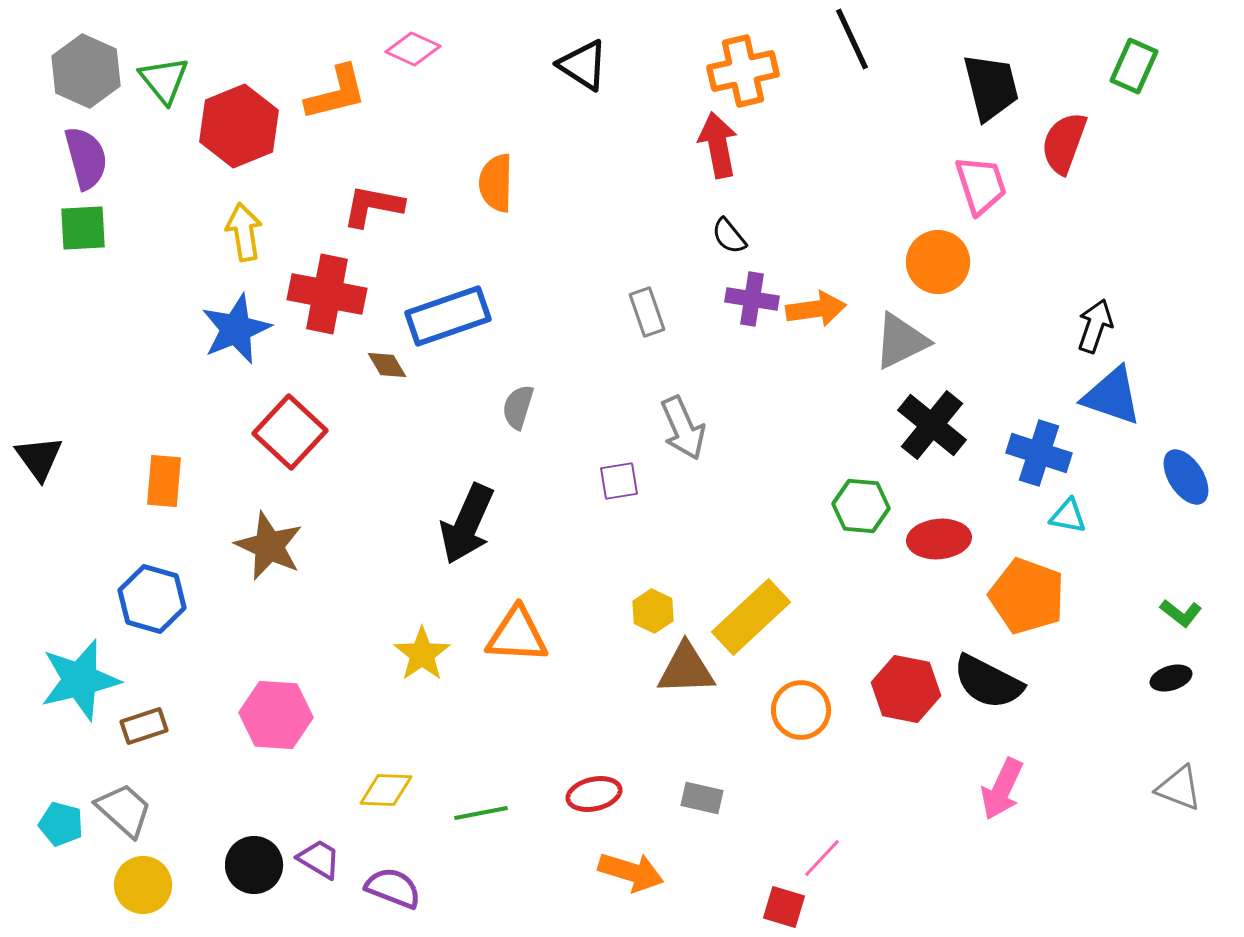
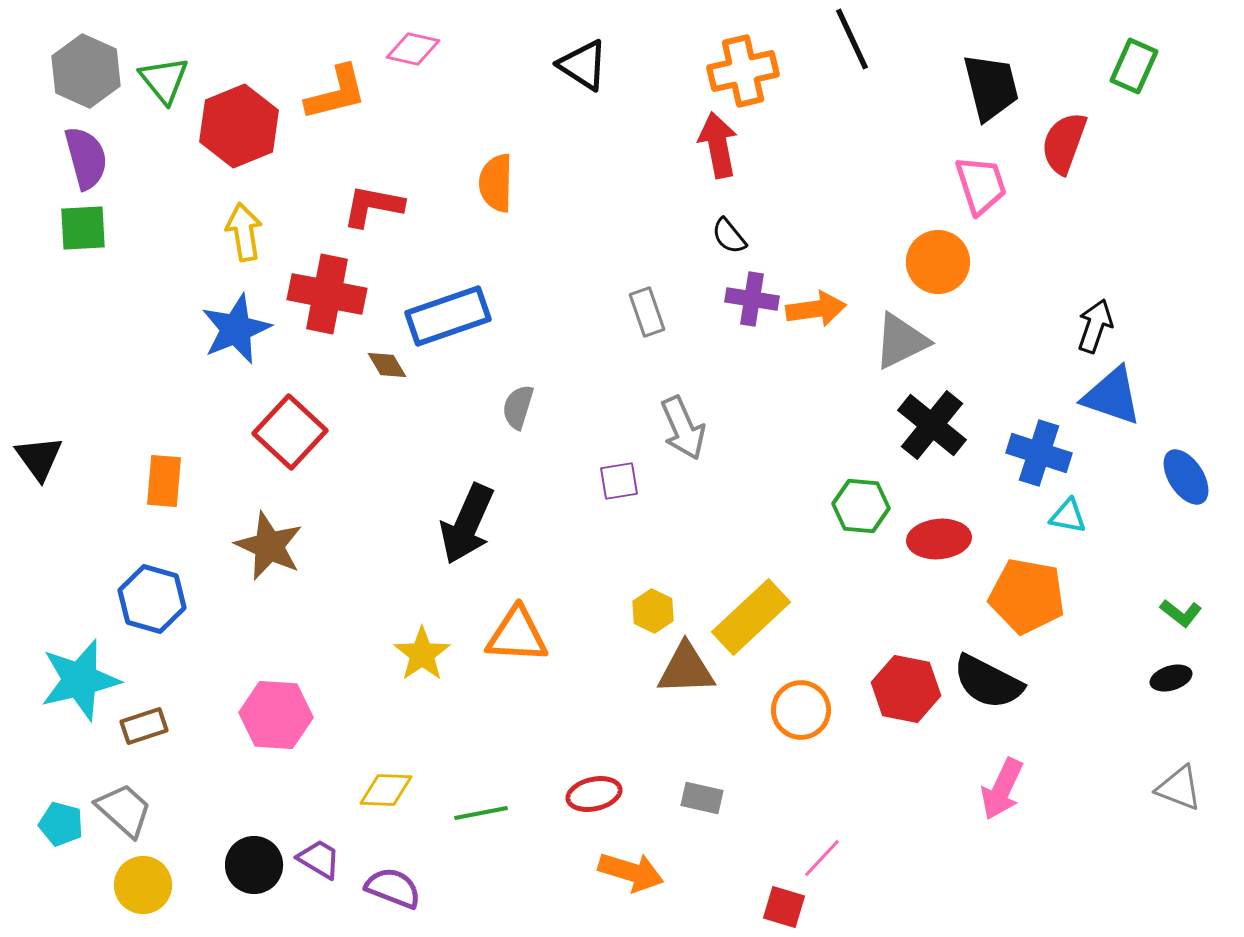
pink diamond at (413, 49): rotated 12 degrees counterclockwise
orange pentagon at (1027, 596): rotated 10 degrees counterclockwise
